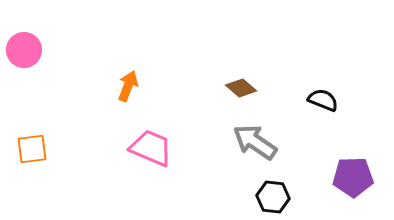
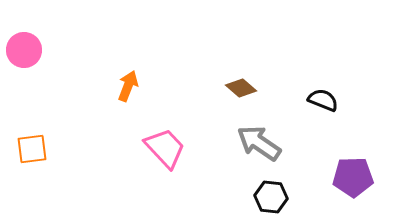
gray arrow: moved 4 px right, 1 px down
pink trapezoid: moved 14 px right; rotated 24 degrees clockwise
black hexagon: moved 2 px left
